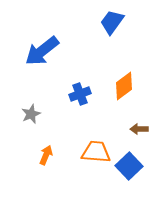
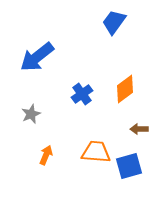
blue trapezoid: moved 2 px right
blue arrow: moved 5 px left, 6 px down
orange diamond: moved 1 px right, 3 px down
blue cross: moved 2 px right; rotated 15 degrees counterclockwise
blue square: rotated 28 degrees clockwise
